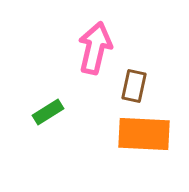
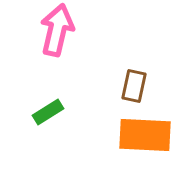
pink arrow: moved 38 px left, 18 px up
orange rectangle: moved 1 px right, 1 px down
